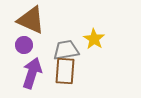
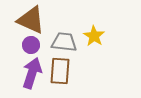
yellow star: moved 3 px up
purple circle: moved 7 px right
gray trapezoid: moved 2 px left, 8 px up; rotated 16 degrees clockwise
brown rectangle: moved 5 px left
